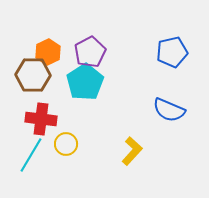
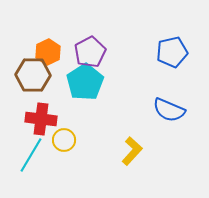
yellow circle: moved 2 px left, 4 px up
